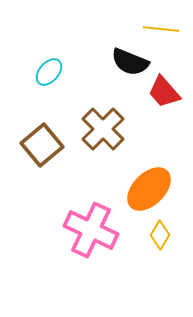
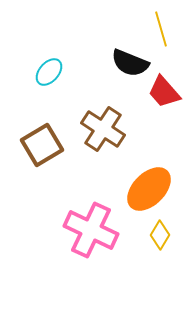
yellow line: rotated 68 degrees clockwise
black semicircle: moved 1 px down
brown cross: rotated 12 degrees counterclockwise
brown square: rotated 9 degrees clockwise
